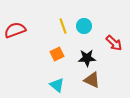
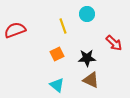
cyan circle: moved 3 px right, 12 px up
brown triangle: moved 1 px left
